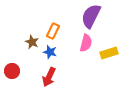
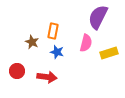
purple semicircle: moved 7 px right, 1 px down
orange rectangle: rotated 14 degrees counterclockwise
blue star: moved 7 px right
red circle: moved 5 px right
red arrow: moved 2 px left; rotated 108 degrees counterclockwise
